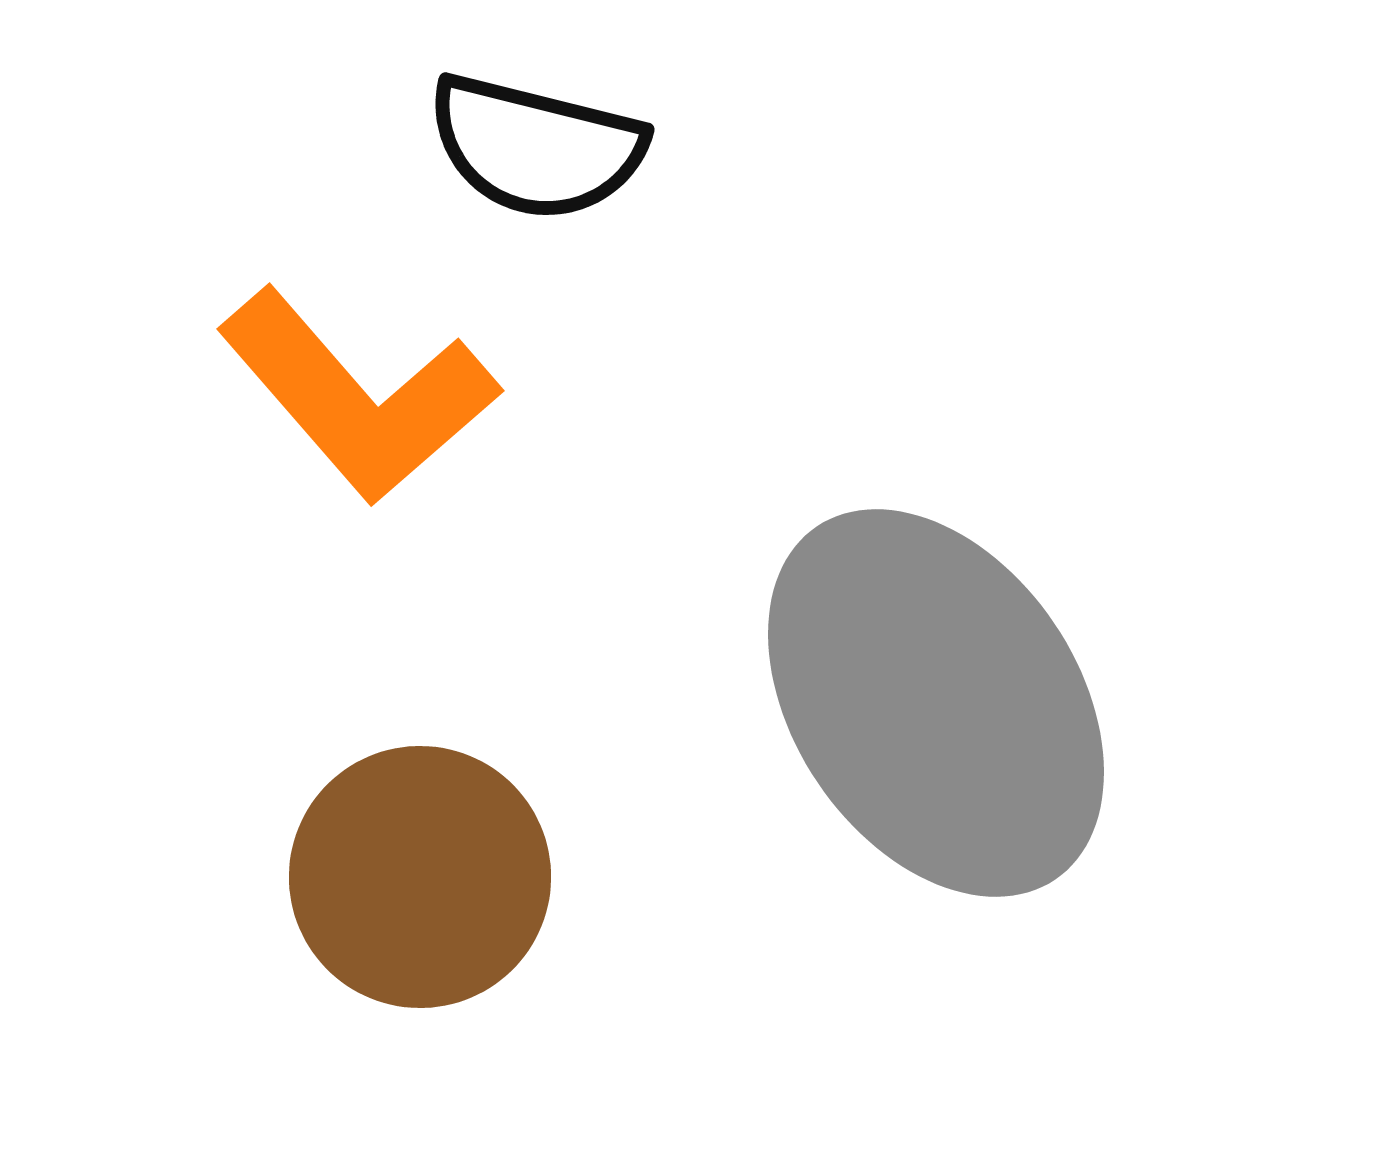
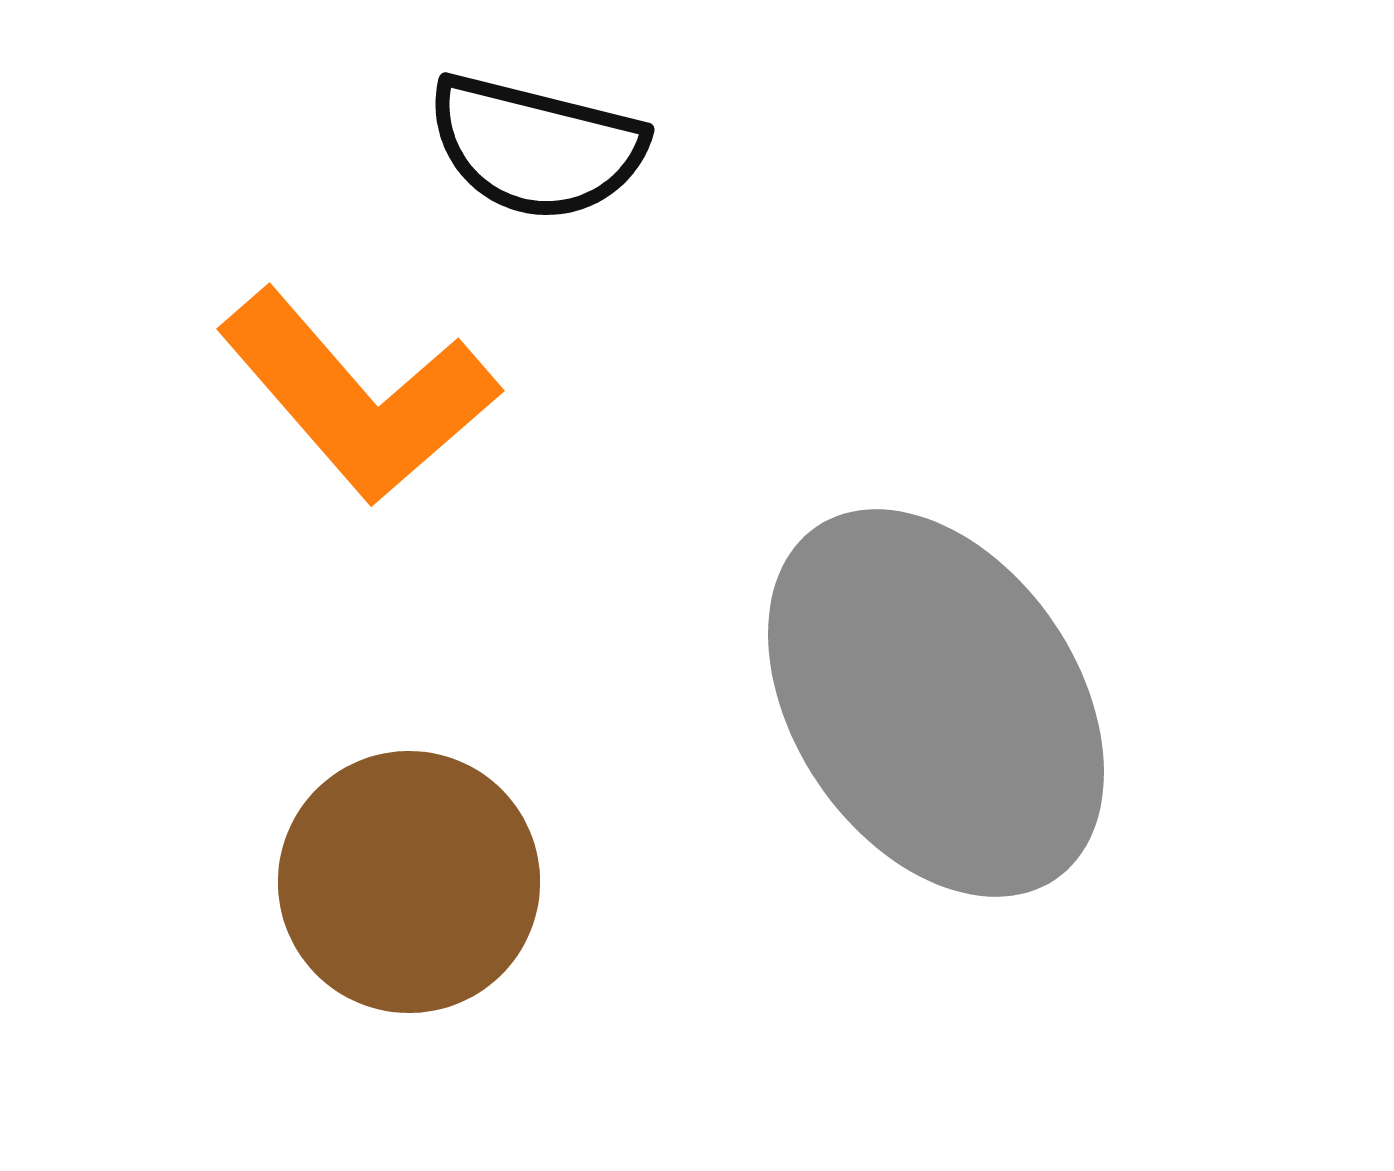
brown circle: moved 11 px left, 5 px down
